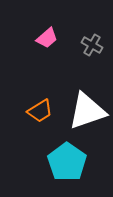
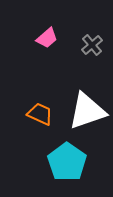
gray cross: rotated 20 degrees clockwise
orange trapezoid: moved 3 px down; rotated 124 degrees counterclockwise
